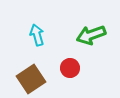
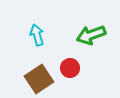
brown square: moved 8 px right
